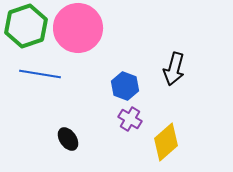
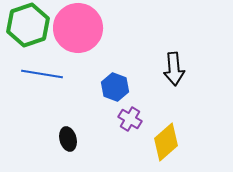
green hexagon: moved 2 px right, 1 px up
black arrow: rotated 20 degrees counterclockwise
blue line: moved 2 px right
blue hexagon: moved 10 px left, 1 px down
black ellipse: rotated 20 degrees clockwise
